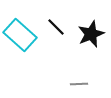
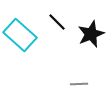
black line: moved 1 px right, 5 px up
